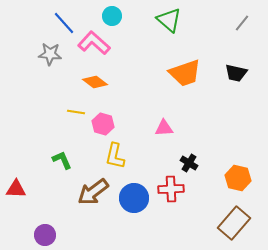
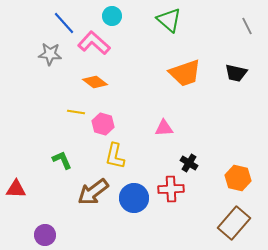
gray line: moved 5 px right, 3 px down; rotated 66 degrees counterclockwise
